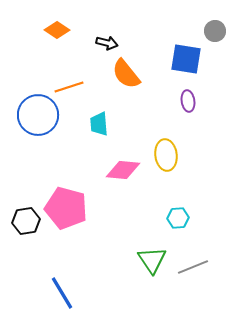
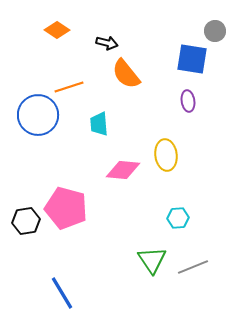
blue square: moved 6 px right
